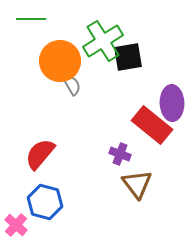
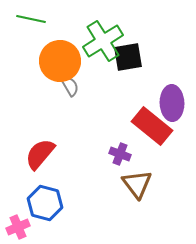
green line: rotated 12 degrees clockwise
gray semicircle: moved 2 px left, 1 px down
red rectangle: moved 1 px down
blue hexagon: moved 1 px down
pink cross: moved 2 px right, 2 px down; rotated 25 degrees clockwise
